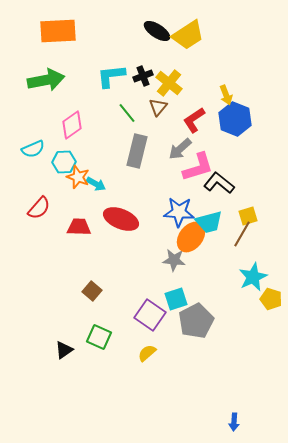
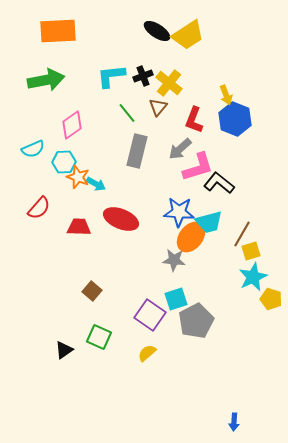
red L-shape: rotated 36 degrees counterclockwise
yellow square: moved 3 px right, 35 px down
